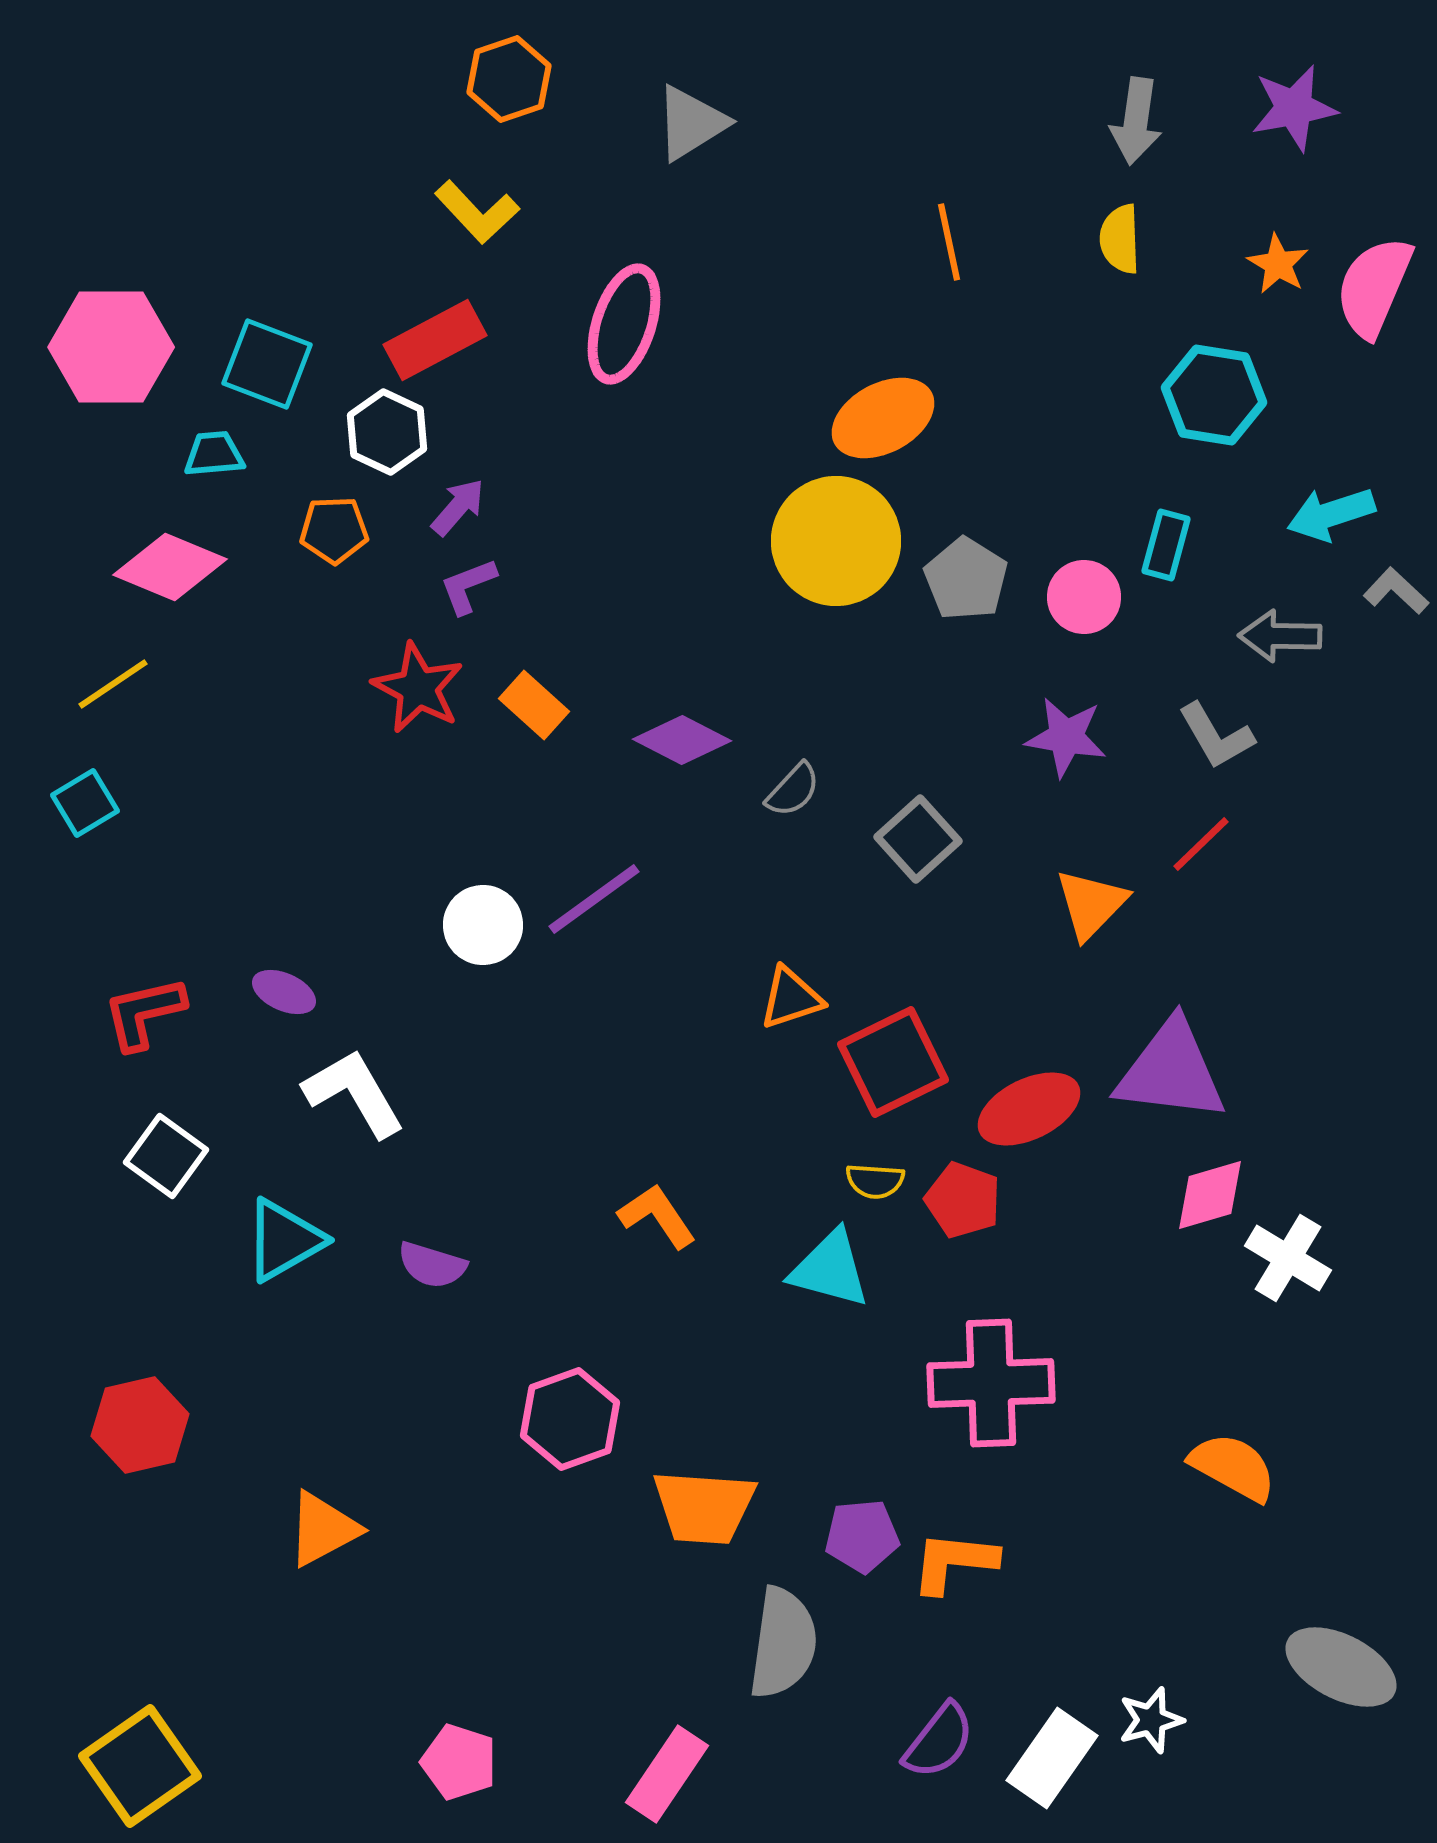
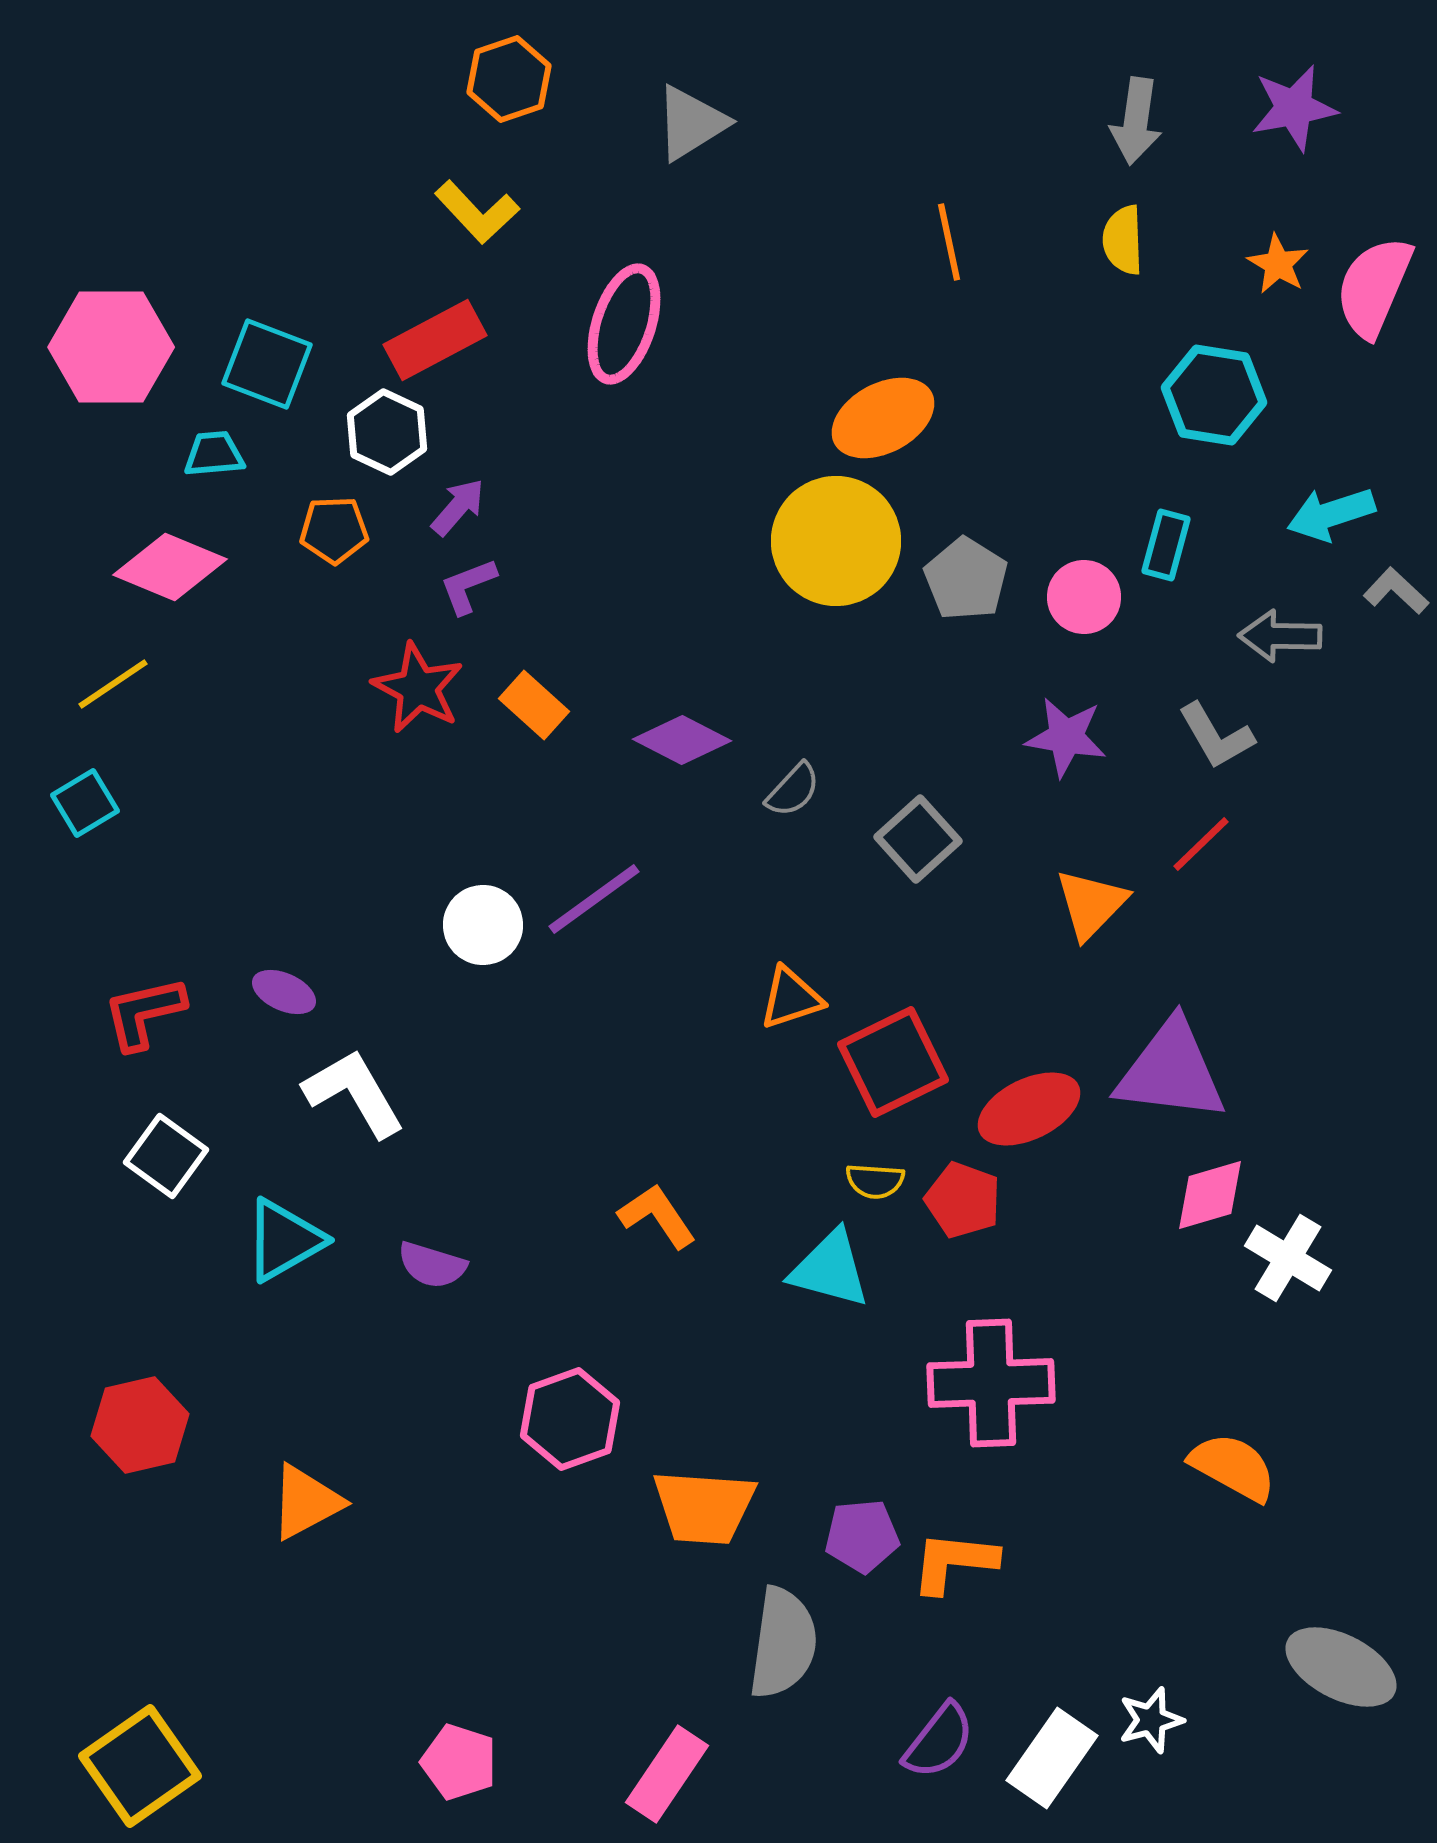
yellow semicircle at (1120, 239): moved 3 px right, 1 px down
orange triangle at (323, 1529): moved 17 px left, 27 px up
